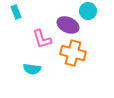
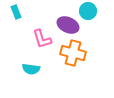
cyan semicircle: moved 1 px left
